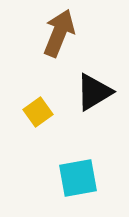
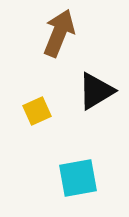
black triangle: moved 2 px right, 1 px up
yellow square: moved 1 px left, 1 px up; rotated 12 degrees clockwise
